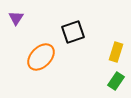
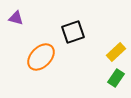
purple triangle: rotated 49 degrees counterclockwise
yellow rectangle: rotated 30 degrees clockwise
green rectangle: moved 3 px up
